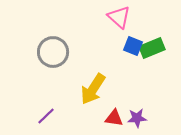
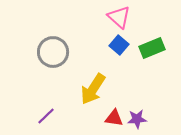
blue square: moved 14 px left, 1 px up; rotated 18 degrees clockwise
purple star: moved 1 px down
